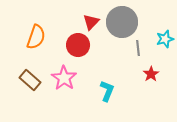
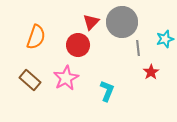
red star: moved 2 px up
pink star: moved 2 px right; rotated 10 degrees clockwise
